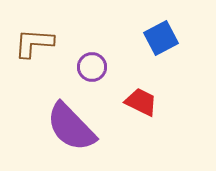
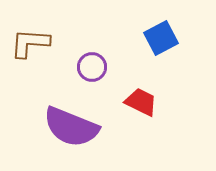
brown L-shape: moved 4 px left
purple semicircle: rotated 24 degrees counterclockwise
